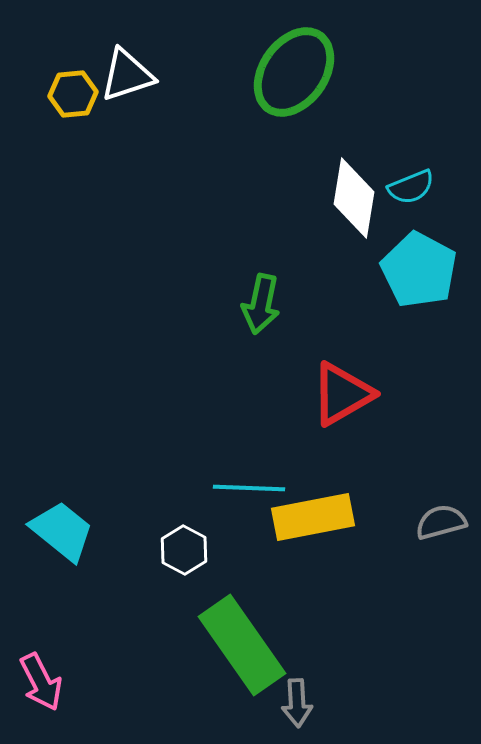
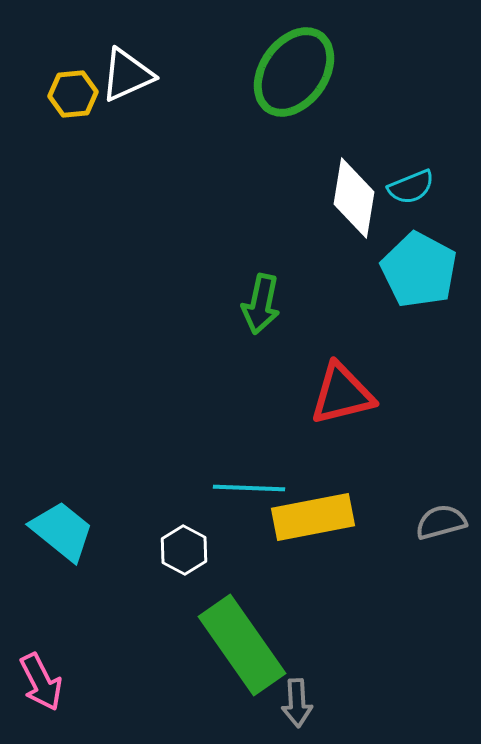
white triangle: rotated 6 degrees counterclockwise
red triangle: rotated 16 degrees clockwise
